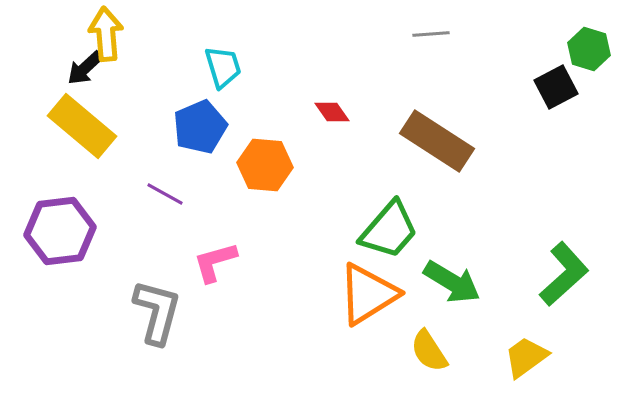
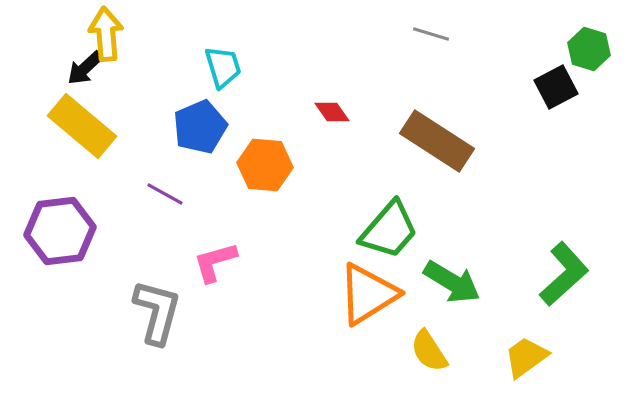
gray line: rotated 21 degrees clockwise
